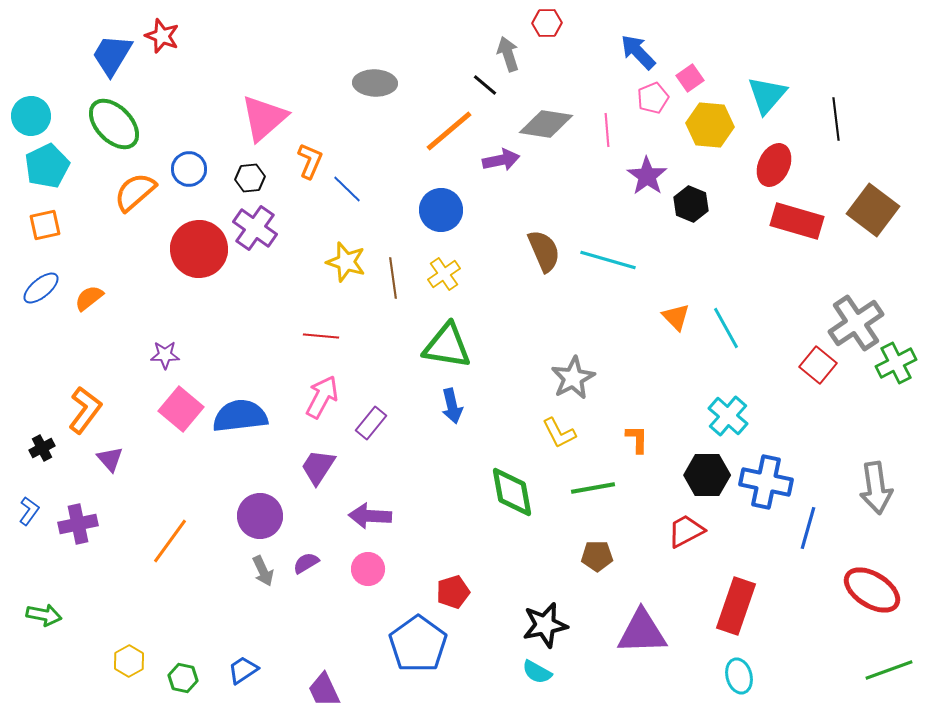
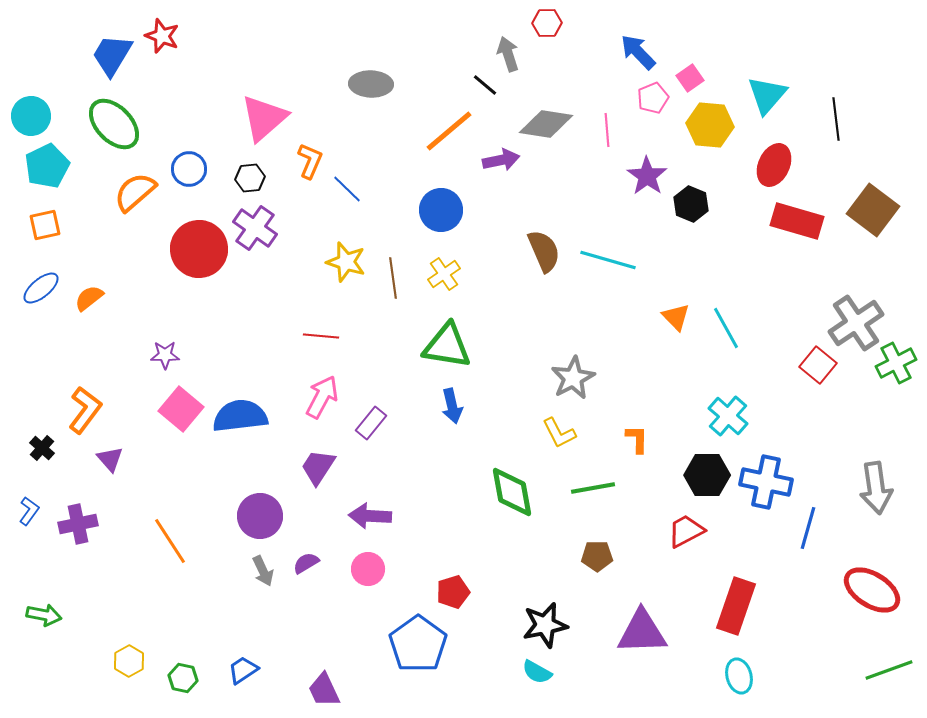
gray ellipse at (375, 83): moved 4 px left, 1 px down
black cross at (42, 448): rotated 20 degrees counterclockwise
orange line at (170, 541): rotated 69 degrees counterclockwise
